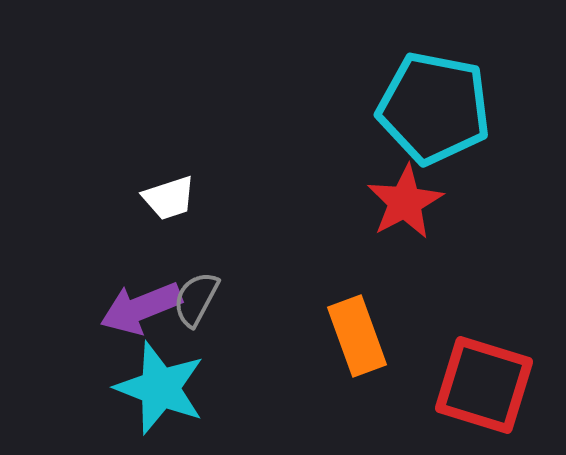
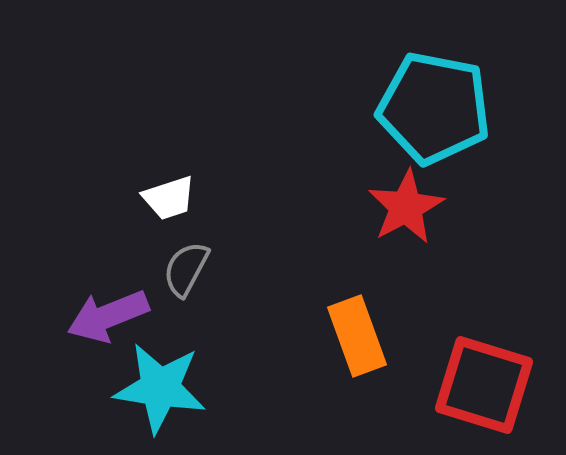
red star: moved 1 px right, 5 px down
gray semicircle: moved 10 px left, 30 px up
purple arrow: moved 33 px left, 8 px down
cyan star: rotated 12 degrees counterclockwise
